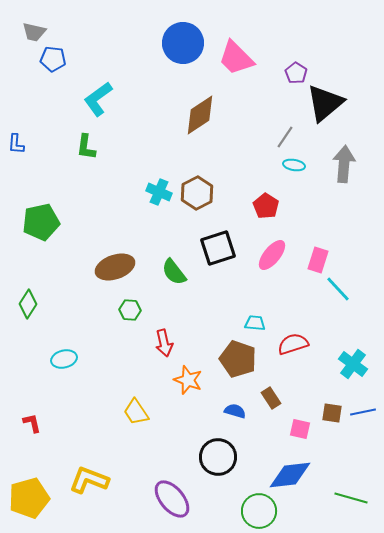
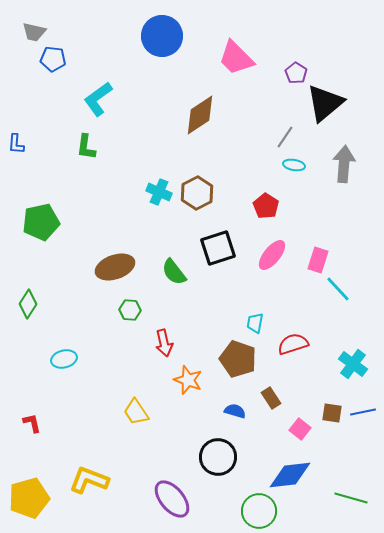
blue circle at (183, 43): moved 21 px left, 7 px up
cyan trapezoid at (255, 323): rotated 85 degrees counterclockwise
pink square at (300, 429): rotated 25 degrees clockwise
